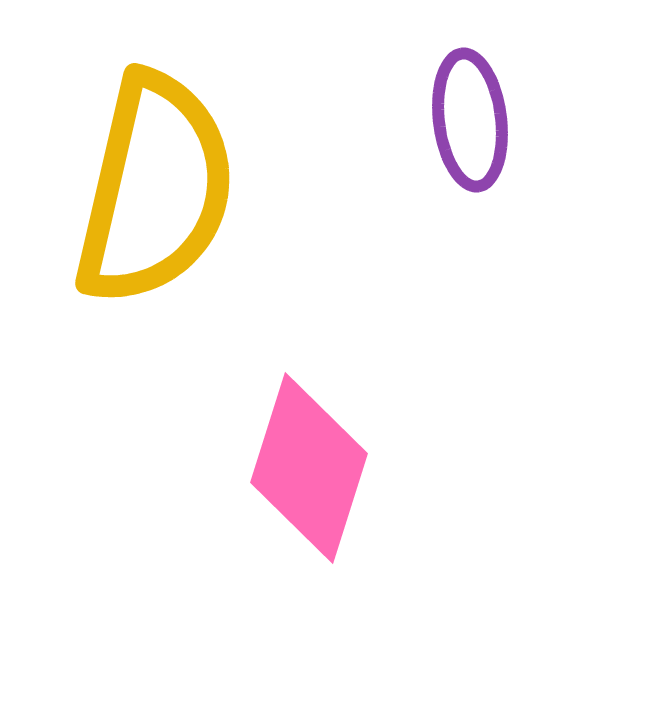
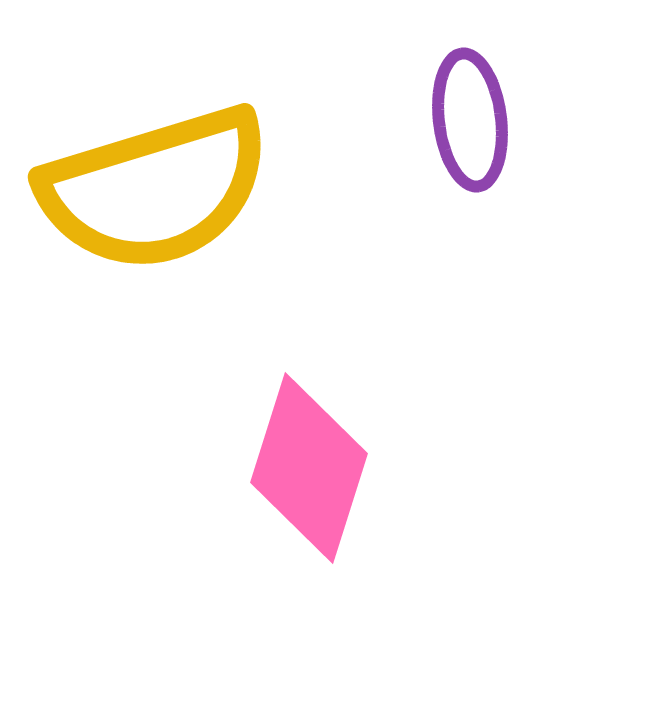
yellow semicircle: rotated 60 degrees clockwise
